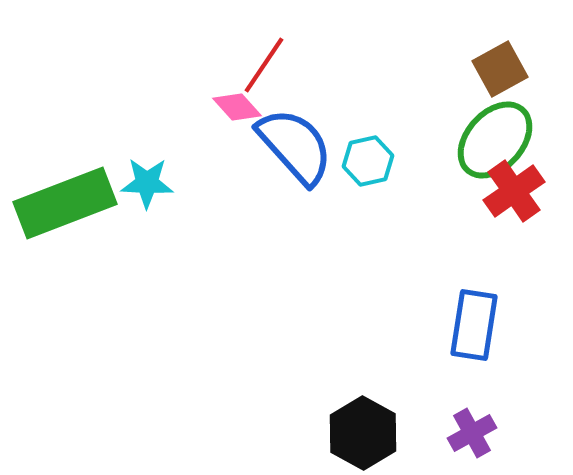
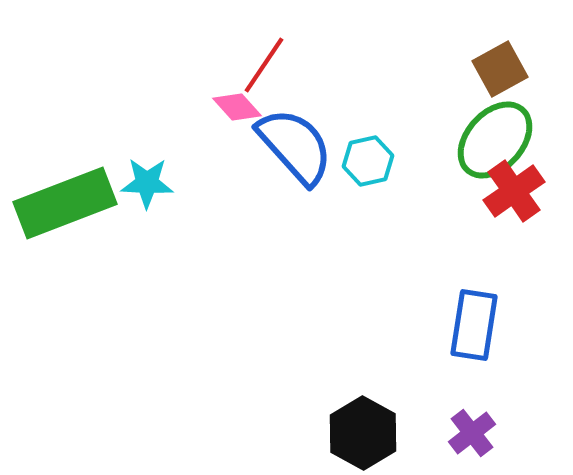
purple cross: rotated 9 degrees counterclockwise
